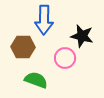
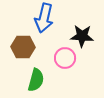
blue arrow: moved 2 px up; rotated 12 degrees clockwise
black star: rotated 10 degrees counterclockwise
green semicircle: rotated 85 degrees clockwise
